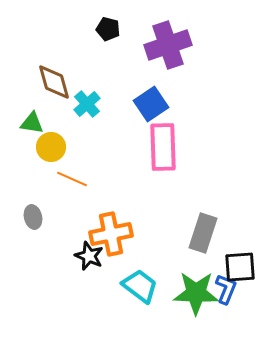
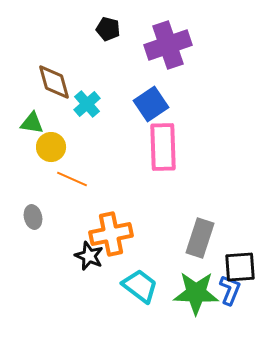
gray rectangle: moved 3 px left, 5 px down
blue L-shape: moved 4 px right, 1 px down
